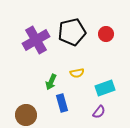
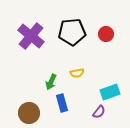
black pentagon: rotated 8 degrees clockwise
purple cross: moved 5 px left, 4 px up; rotated 20 degrees counterclockwise
cyan rectangle: moved 5 px right, 4 px down
brown circle: moved 3 px right, 2 px up
